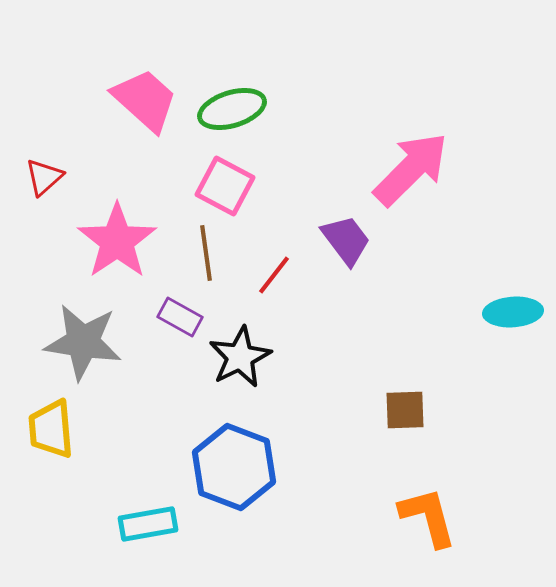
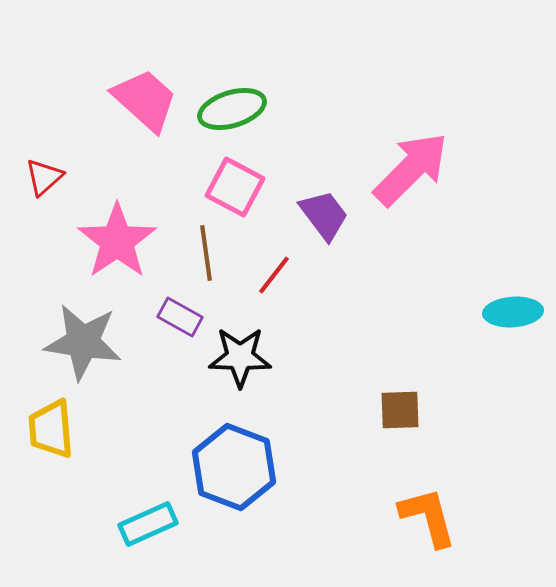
pink square: moved 10 px right, 1 px down
purple trapezoid: moved 22 px left, 25 px up
black star: rotated 28 degrees clockwise
brown square: moved 5 px left
cyan rectangle: rotated 14 degrees counterclockwise
